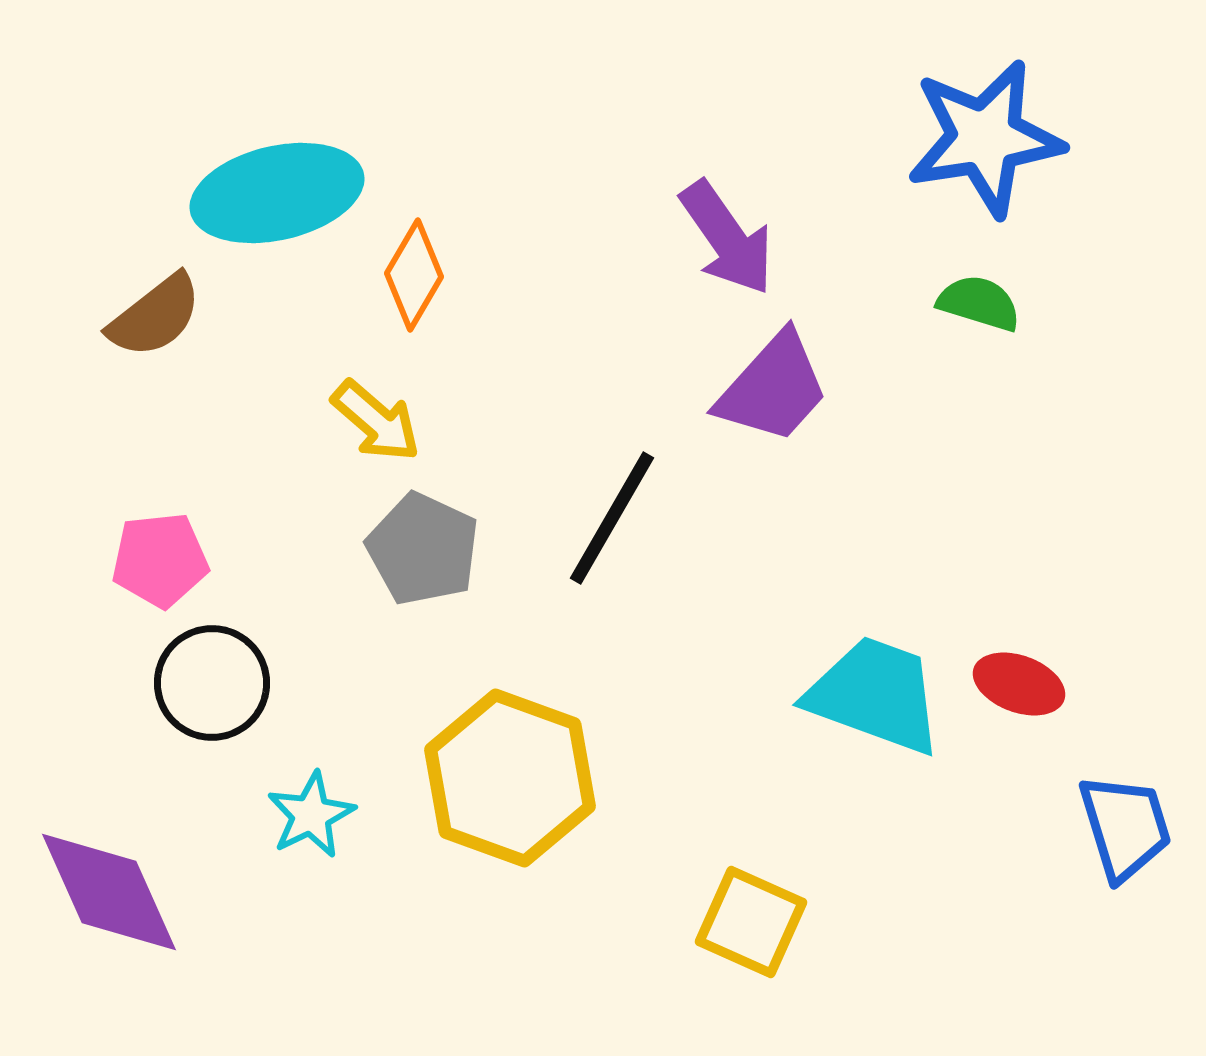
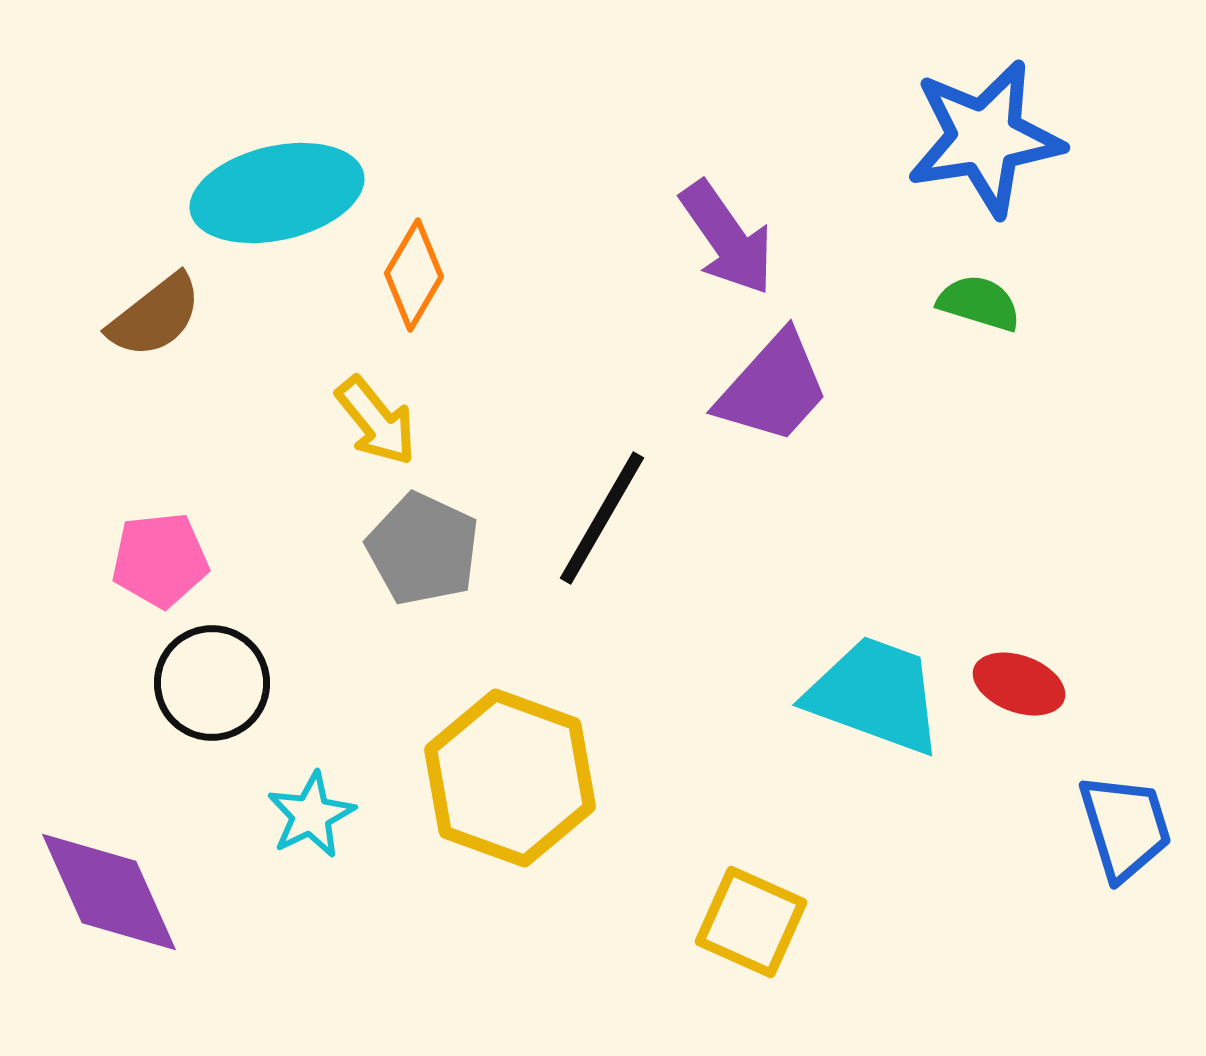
yellow arrow: rotated 10 degrees clockwise
black line: moved 10 px left
